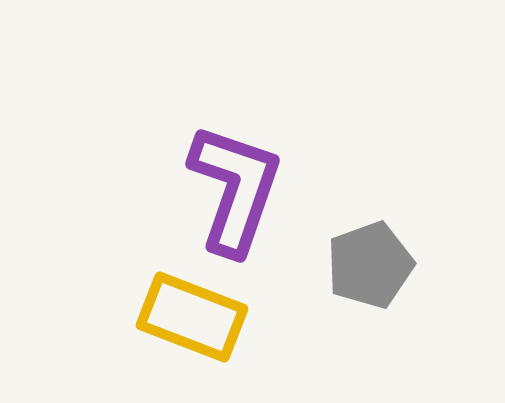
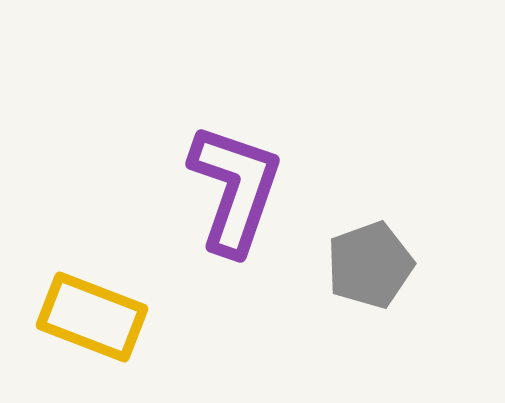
yellow rectangle: moved 100 px left
